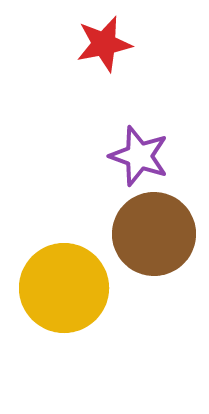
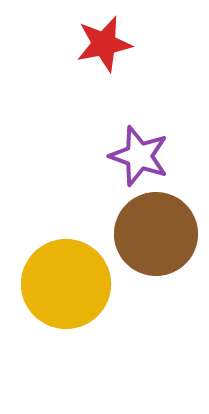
brown circle: moved 2 px right
yellow circle: moved 2 px right, 4 px up
